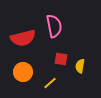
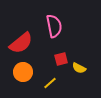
red semicircle: moved 2 px left, 5 px down; rotated 25 degrees counterclockwise
red square: rotated 24 degrees counterclockwise
yellow semicircle: moved 1 px left, 2 px down; rotated 72 degrees counterclockwise
